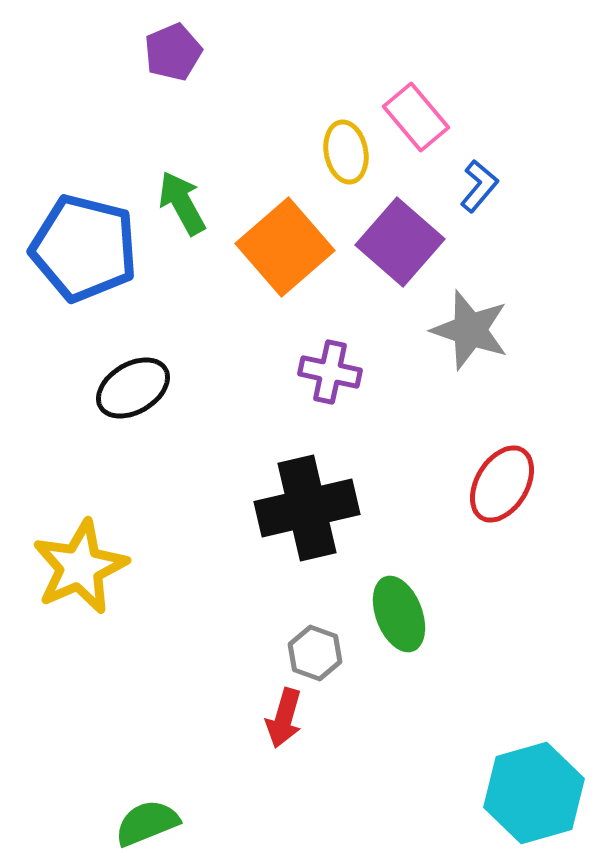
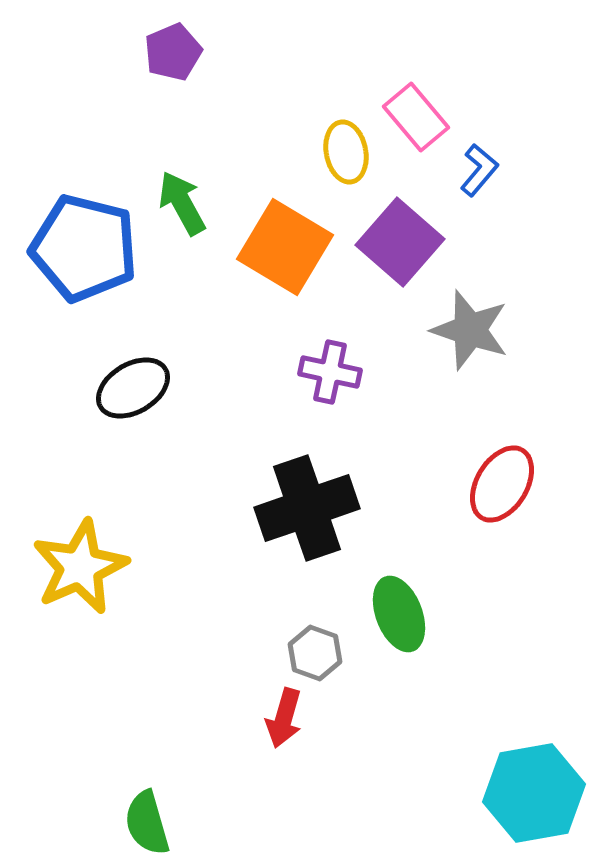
blue L-shape: moved 16 px up
orange square: rotated 18 degrees counterclockwise
black cross: rotated 6 degrees counterclockwise
cyan hexagon: rotated 6 degrees clockwise
green semicircle: rotated 84 degrees counterclockwise
